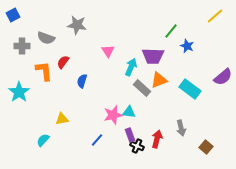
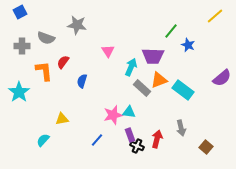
blue square: moved 7 px right, 3 px up
blue star: moved 1 px right, 1 px up
purple semicircle: moved 1 px left, 1 px down
cyan rectangle: moved 7 px left, 1 px down
